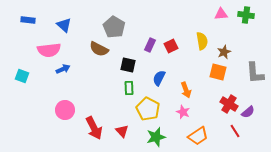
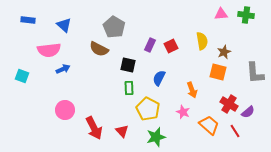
orange arrow: moved 6 px right
orange trapezoid: moved 11 px right, 11 px up; rotated 105 degrees counterclockwise
